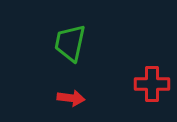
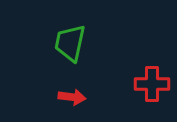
red arrow: moved 1 px right, 1 px up
